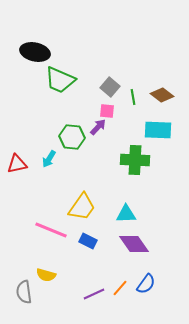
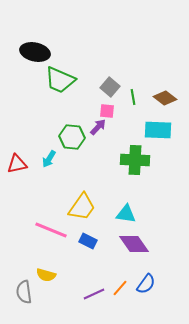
brown diamond: moved 3 px right, 3 px down
cyan triangle: rotated 10 degrees clockwise
